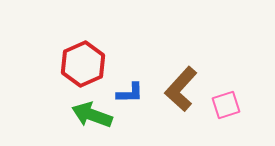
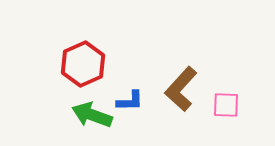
blue L-shape: moved 8 px down
pink square: rotated 20 degrees clockwise
